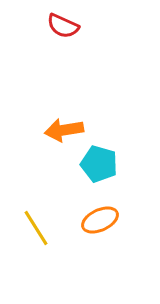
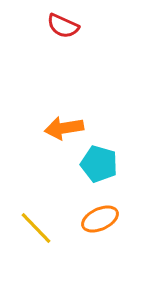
orange arrow: moved 2 px up
orange ellipse: moved 1 px up
yellow line: rotated 12 degrees counterclockwise
